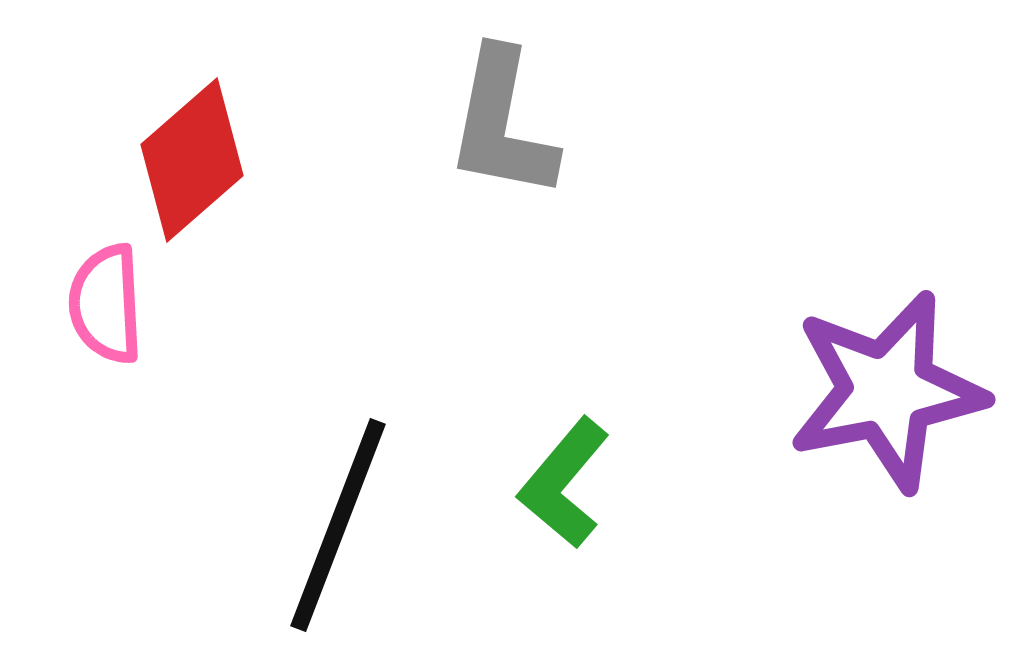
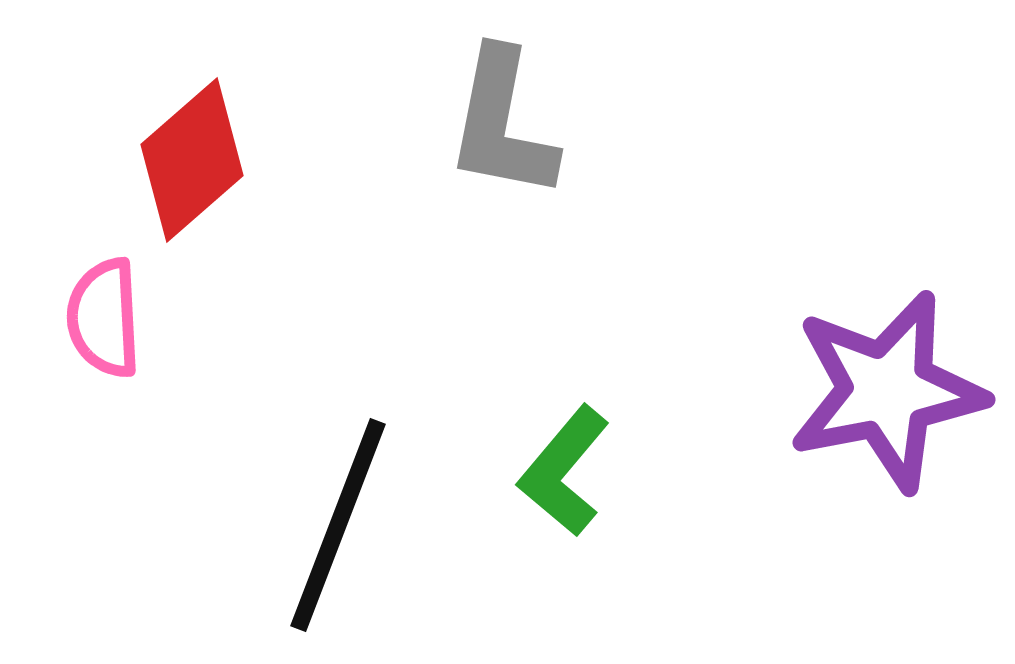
pink semicircle: moved 2 px left, 14 px down
green L-shape: moved 12 px up
